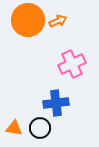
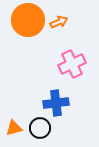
orange arrow: moved 1 px right, 1 px down
orange triangle: rotated 24 degrees counterclockwise
